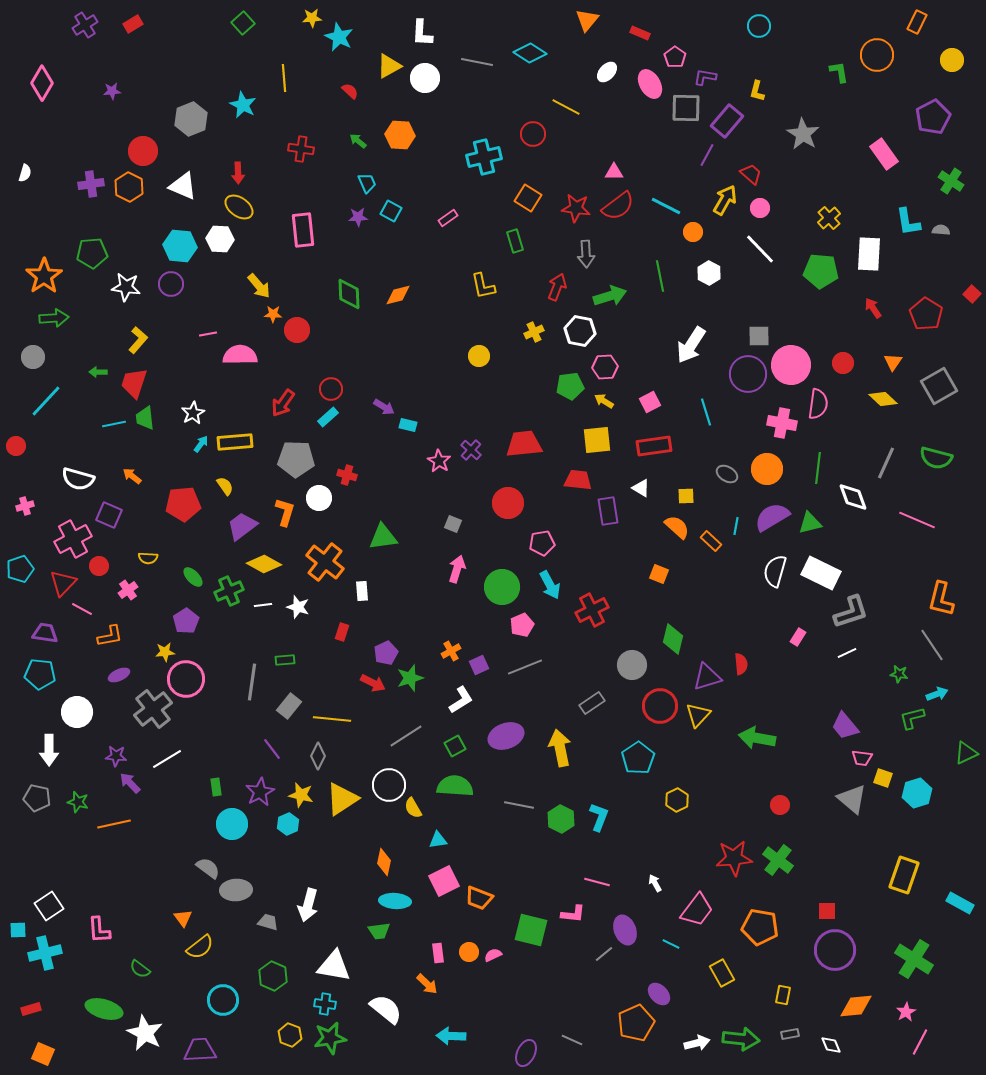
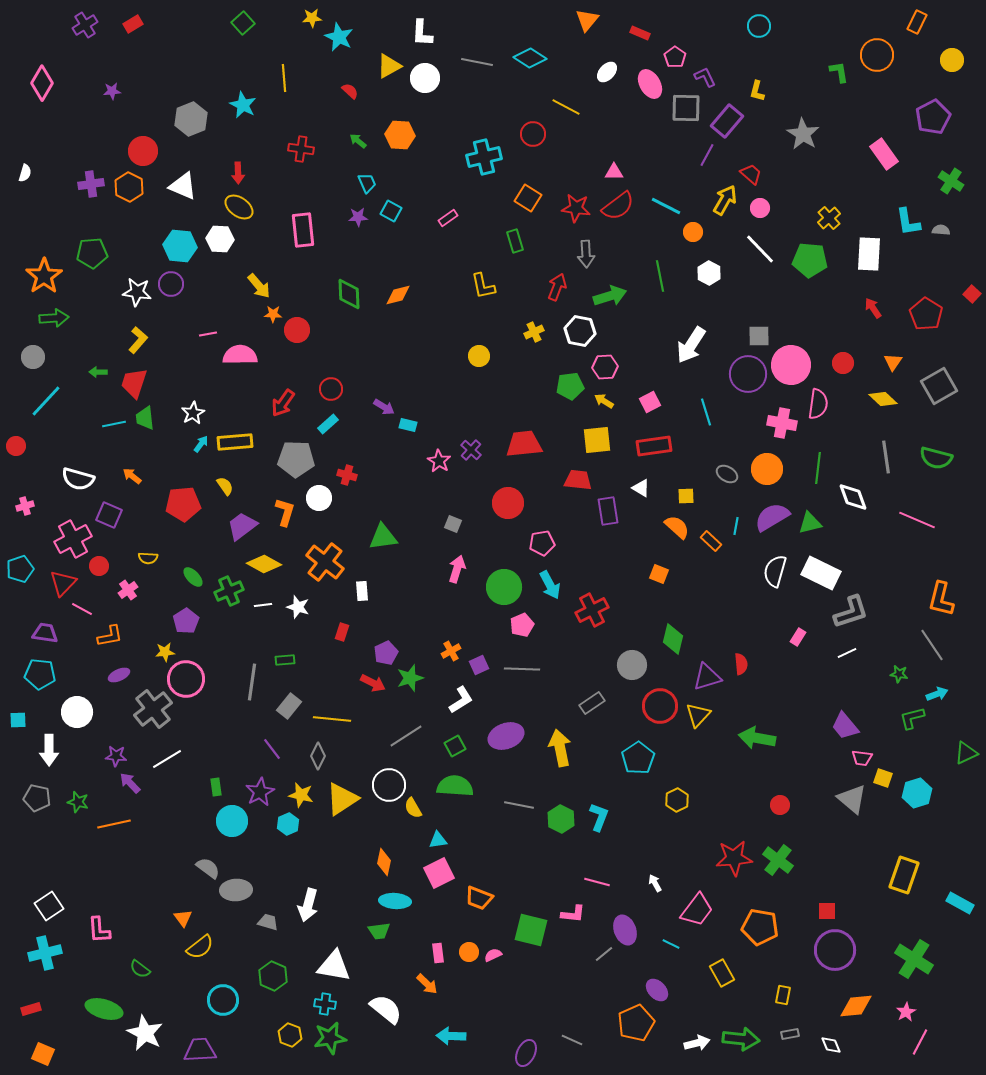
cyan diamond at (530, 53): moved 5 px down
purple L-shape at (705, 77): rotated 55 degrees clockwise
green pentagon at (821, 271): moved 11 px left, 11 px up
white star at (126, 287): moved 11 px right, 5 px down
cyan rectangle at (328, 417): moved 7 px down
gray line at (886, 463): moved 6 px up; rotated 32 degrees counterclockwise
green circle at (502, 587): moved 2 px right
gray line at (525, 667): moved 3 px left, 2 px down; rotated 24 degrees clockwise
cyan circle at (232, 824): moved 3 px up
pink square at (444, 881): moved 5 px left, 8 px up
cyan square at (18, 930): moved 210 px up
purple ellipse at (659, 994): moved 2 px left, 4 px up
